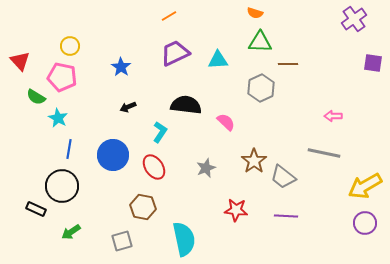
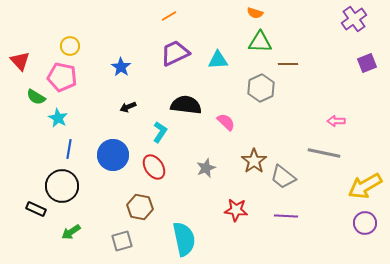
purple square: moved 6 px left; rotated 30 degrees counterclockwise
pink arrow: moved 3 px right, 5 px down
brown hexagon: moved 3 px left
